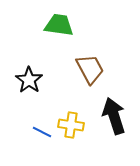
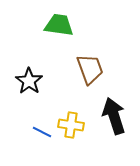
brown trapezoid: rotated 8 degrees clockwise
black star: moved 1 px down
